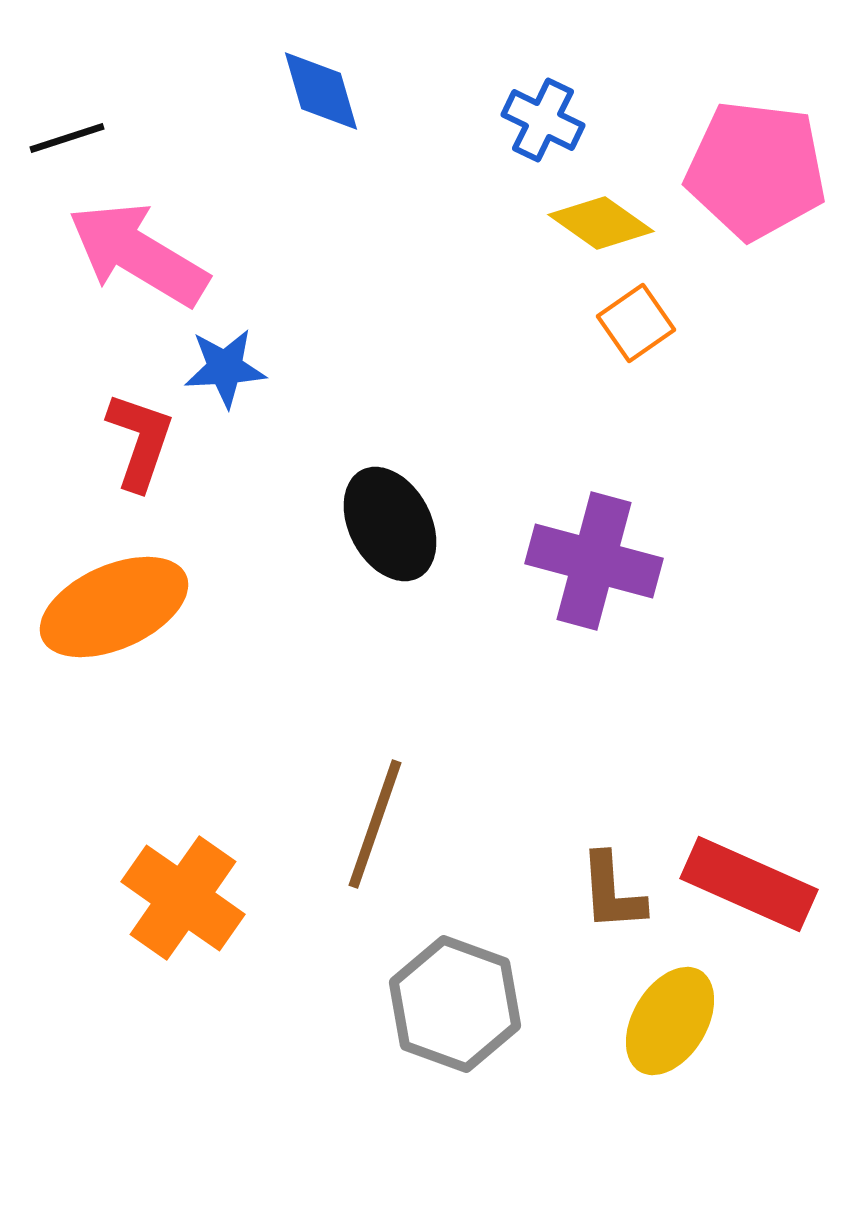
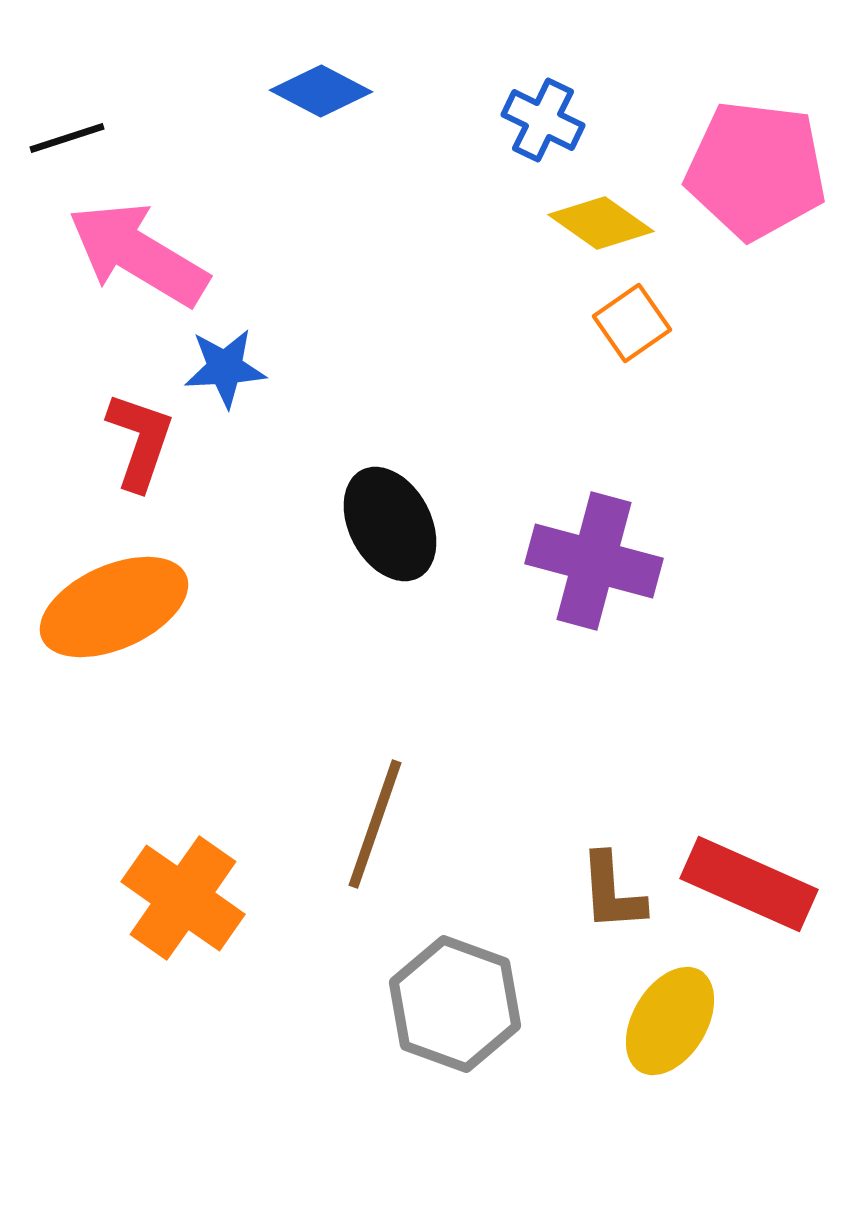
blue diamond: rotated 46 degrees counterclockwise
orange square: moved 4 px left
